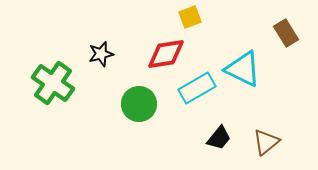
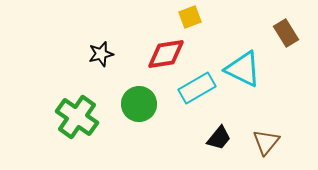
green cross: moved 24 px right, 34 px down
brown triangle: rotated 12 degrees counterclockwise
